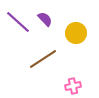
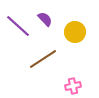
purple line: moved 4 px down
yellow circle: moved 1 px left, 1 px up
